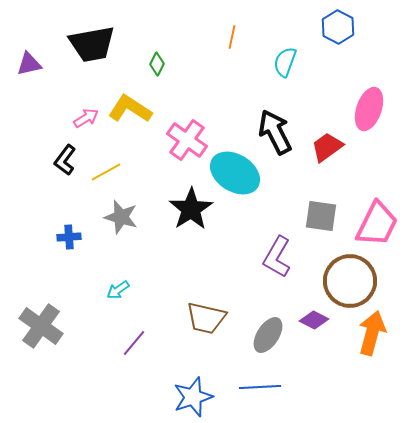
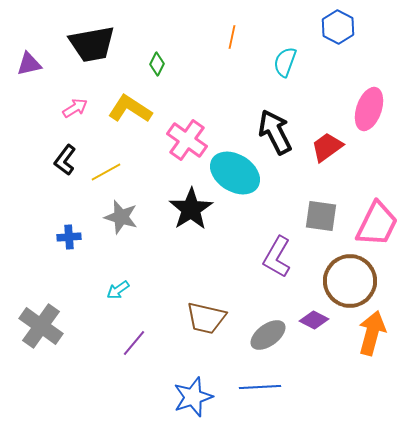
pink arrow: moved 11 px left, 10 px up
gray ellipse: rotated 21 degrees clockwise
